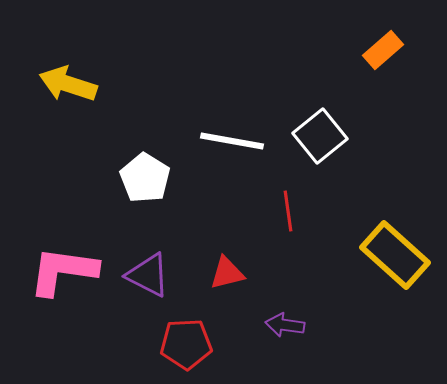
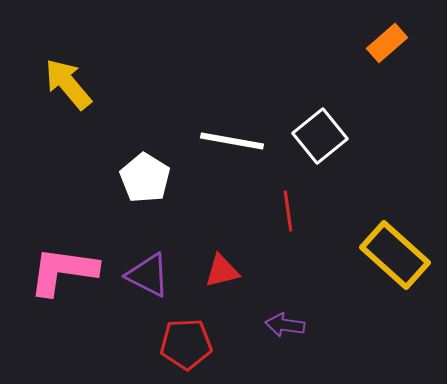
orange rectangle: moved 4 px right, 7 px up
yellow arrow: rotated 32 degrees clockwise
red triangle: moved 5 px left, 2 px up
